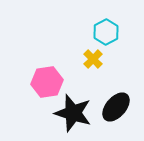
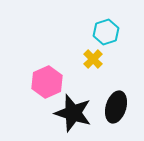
cyan hexagon: rotated 10 degrees clockwise
pink hexagon: rotated 16 degrees counterclockwise
black ellipse: rotated 24 degrees counterclockwise
